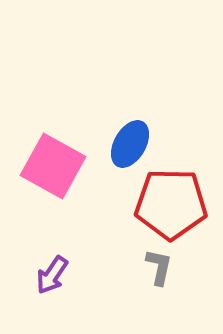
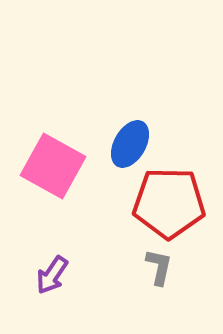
red pentagon: moved 2 px left, 1 px up
